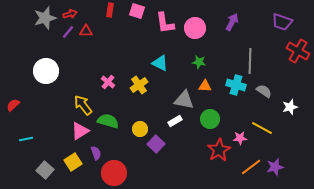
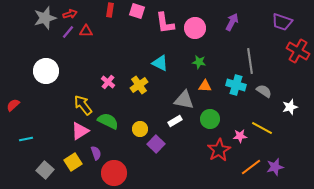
gray line: rotated 10 degrees counterclockwise
green semicircle: rotated 10 degrees clockwise
pink star: moved 2 px up
